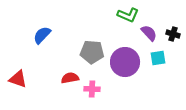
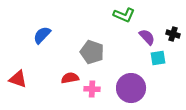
green L-shape: moved 4 px left
purple semicircle: moved 2 px left, 4 px down
gray pentagon: rotated 15 degrees clockwise
purple circle: moved 6 px right, 26 px down
